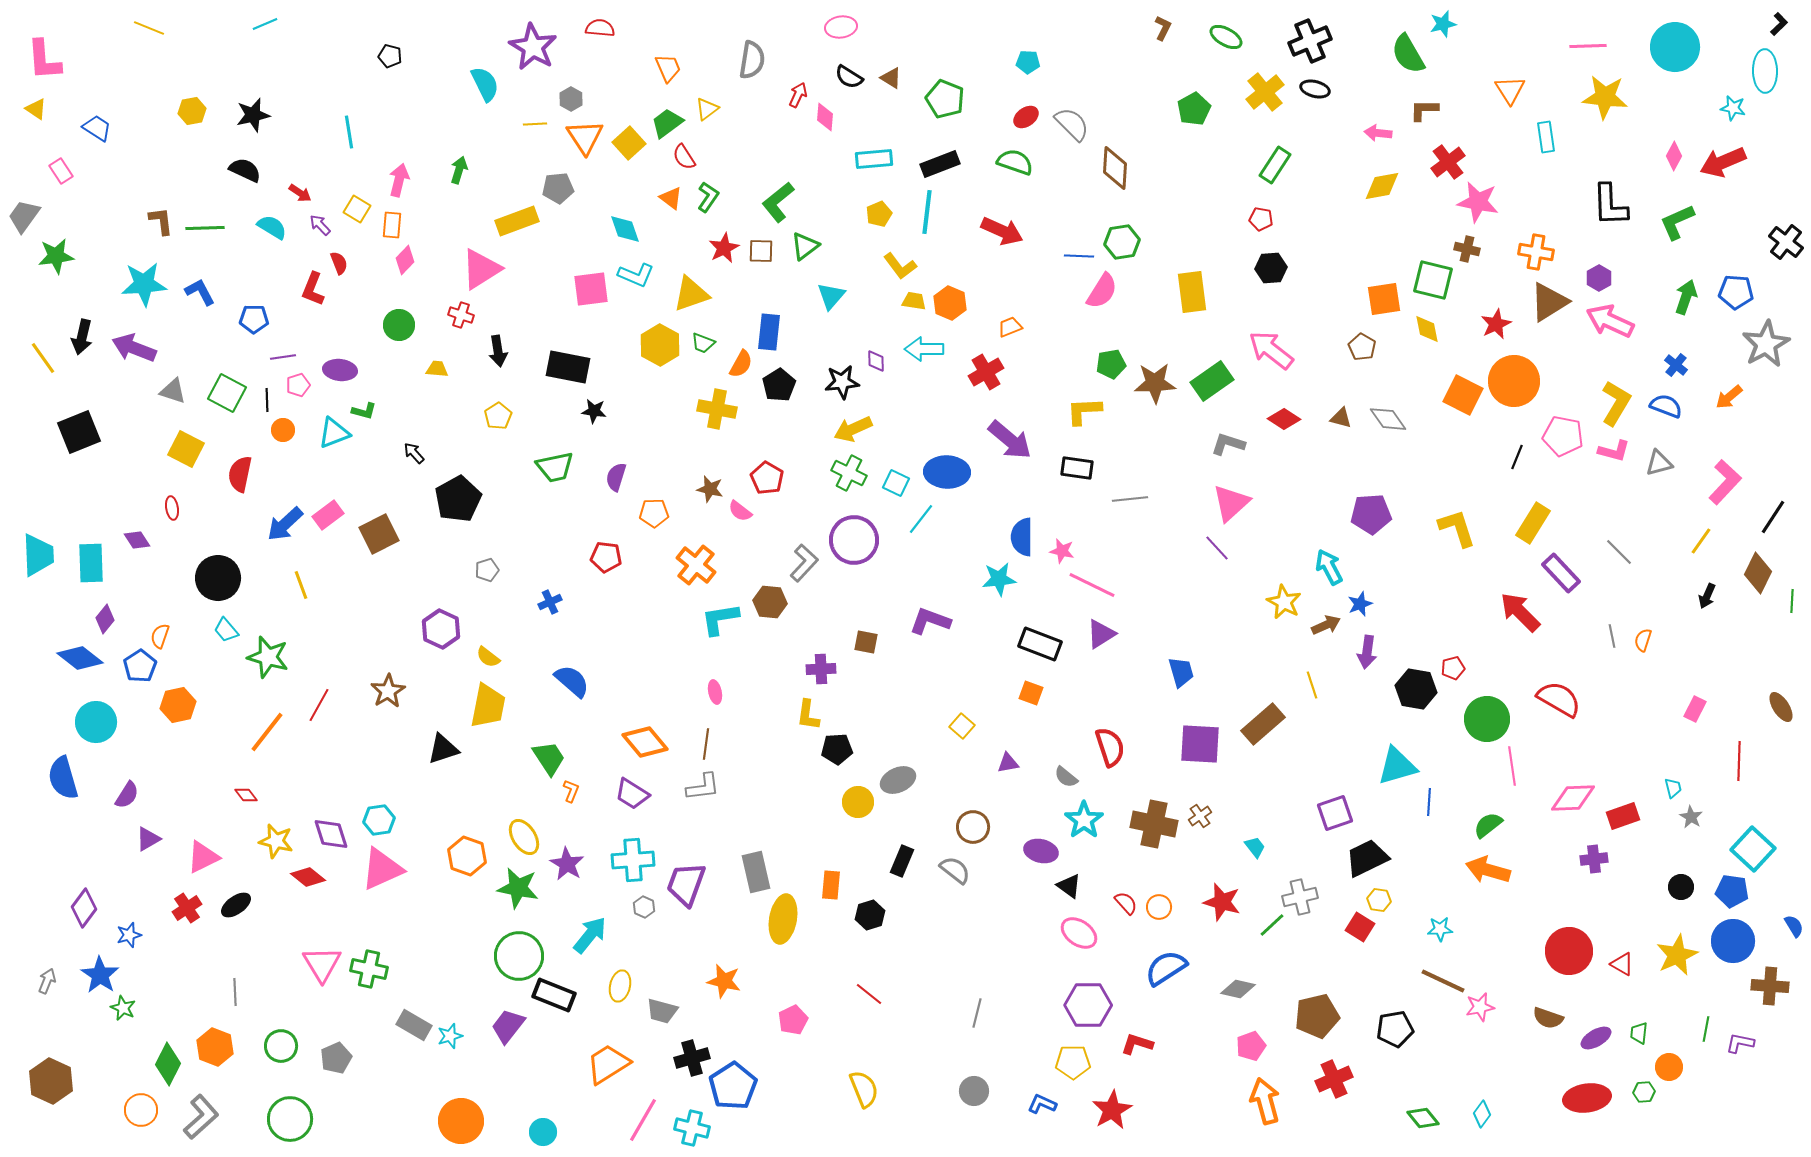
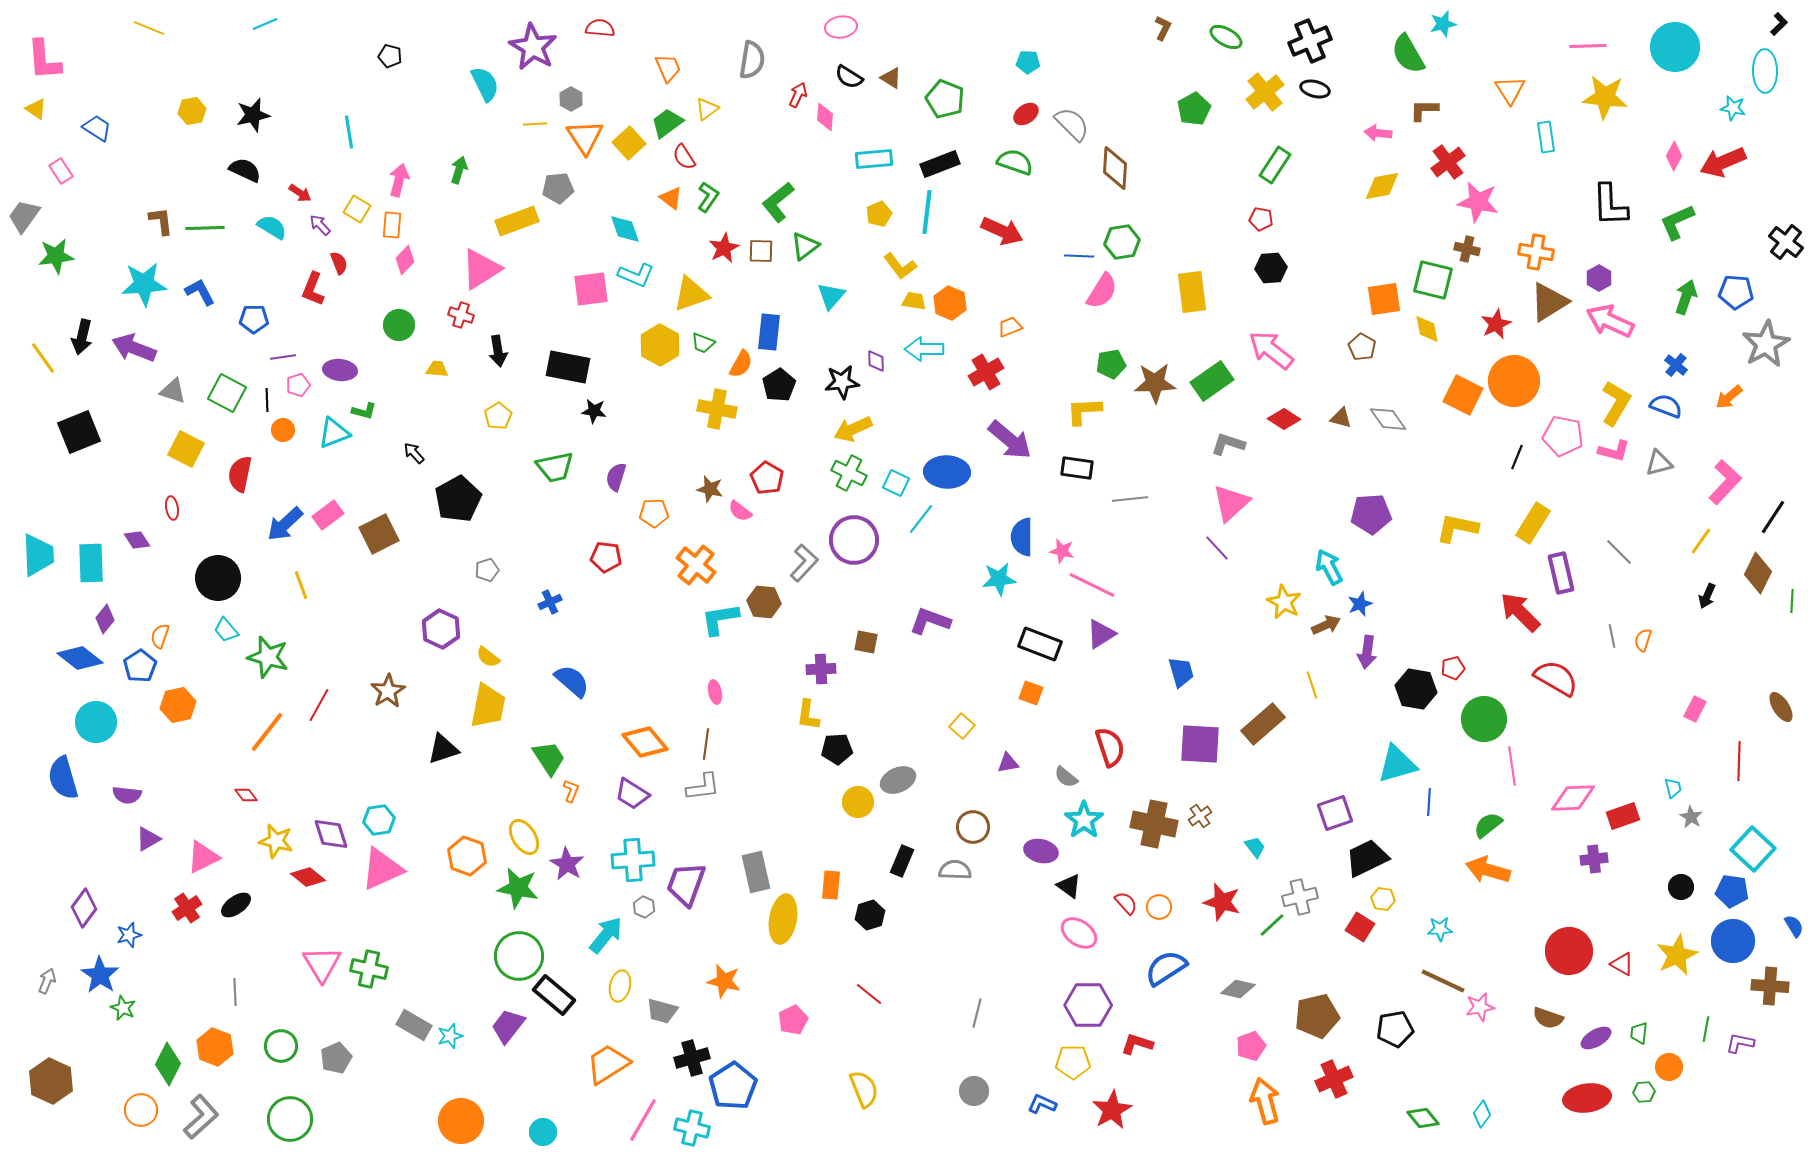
red ellipse at (1026, 117): moved 3 px up
yellow L-shape at (1457, 528): rotated 60 degrees counterclockwise
purple rectangle at (1561, 573): rotated 30 degrees clockwise
brown hexagon at (770, 602): moved 6 px left
red semicircle at (1559, 699): moved 3 px left, 21 px up
green circle at (1487, 719): moved 3 px left
cyan triangle at (1397, 766): moved 2 px up
purple semicircle at (127, 795): rotated 64 degrees clockwise
gray semicircle at (955, 870): rotated 36 degrees counterclockwise
yellow hexagon at (1379, 900): moved 4 px right, 1 px up
cyan arrow at (590, 935): moved 16 px right
black rectangle at (554, 995): rotated 18 degrees clockwise
